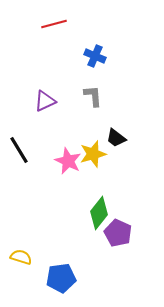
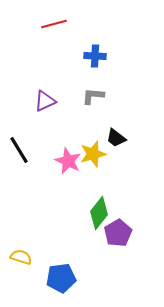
blue cross: rotated 20 degrees counterclockwise
gray L-shape: rotated 80 degrees counterclockwise
purple pentagon: rotated 16 degrees clockwise
